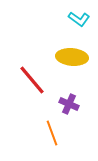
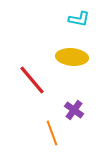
cyan L-shape: rotated 25 degrees counterclockwise
purple cross: moved 5 px right, 6 px down; rotated 12 degrees clockwise
